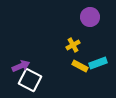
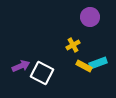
yellow rectangle: moved 4 px right
white square: moved 12 px right, 7 px up
